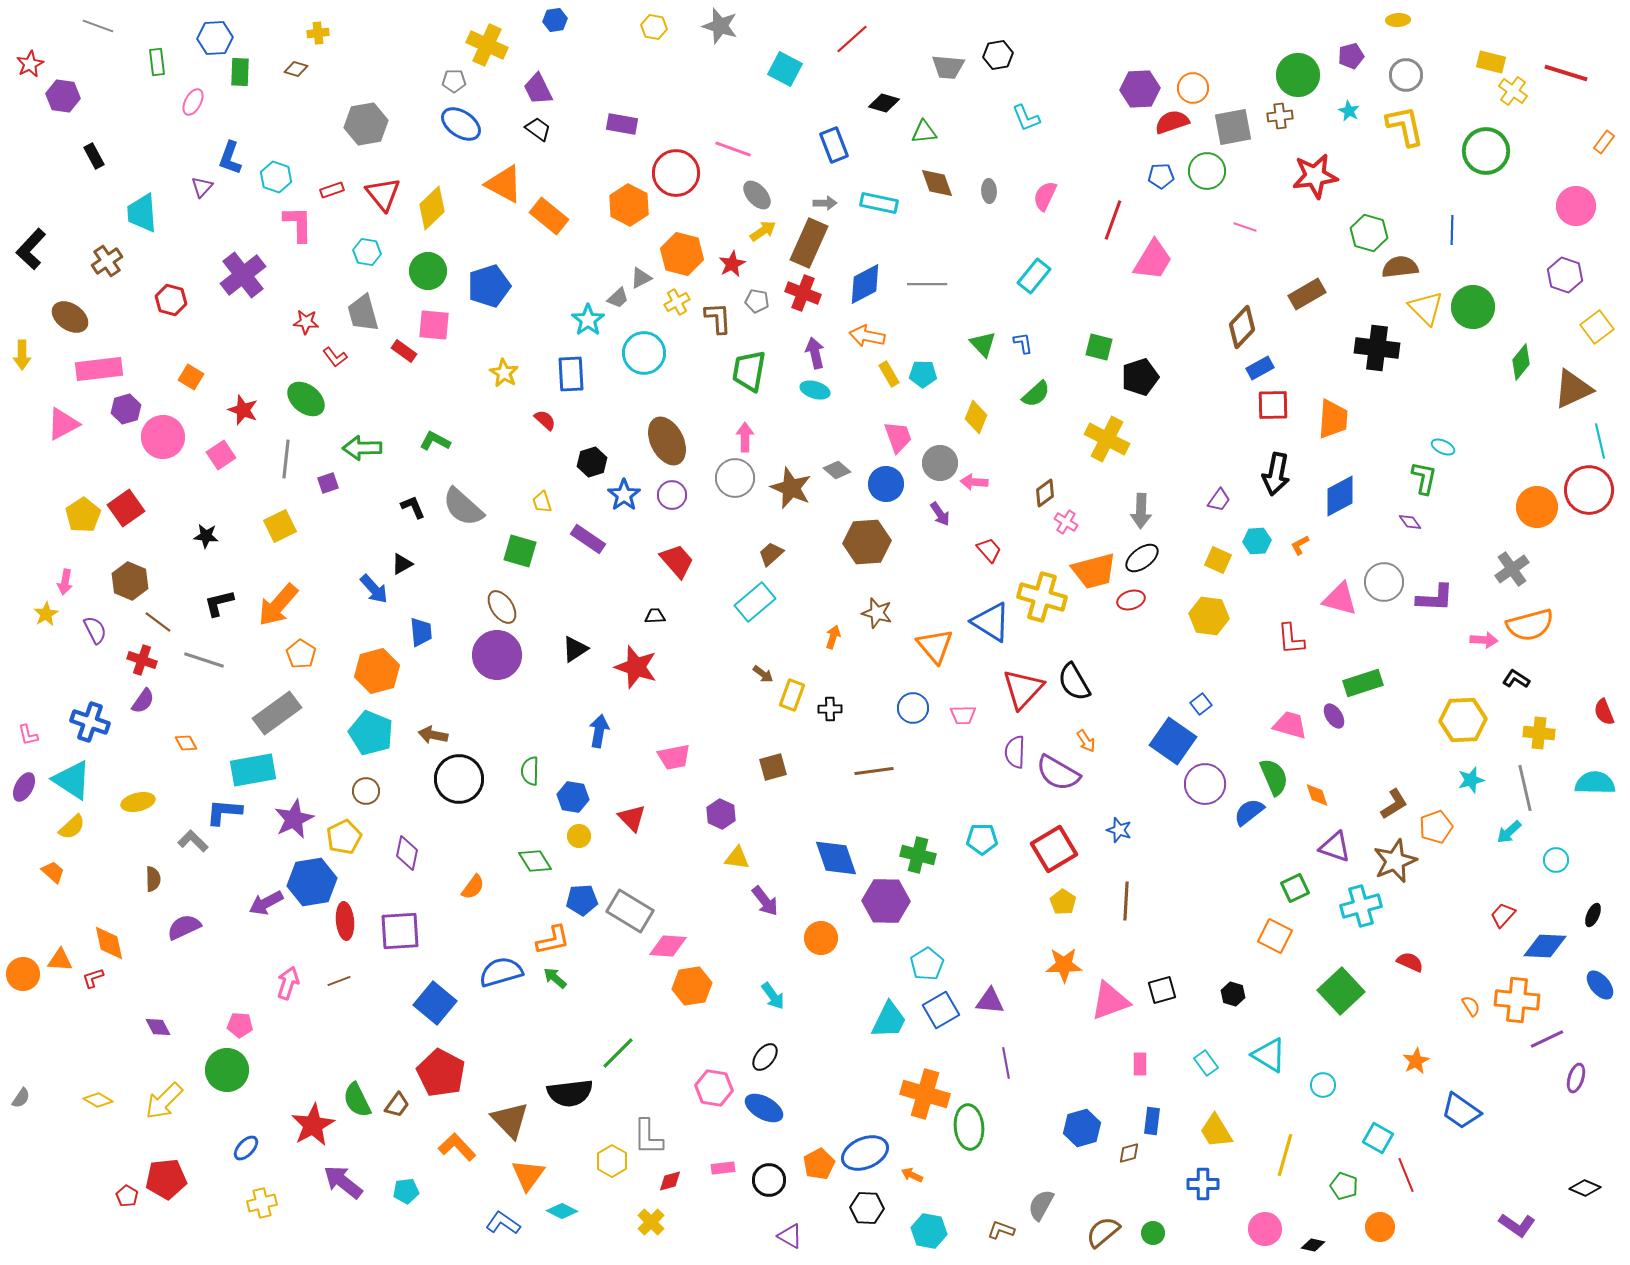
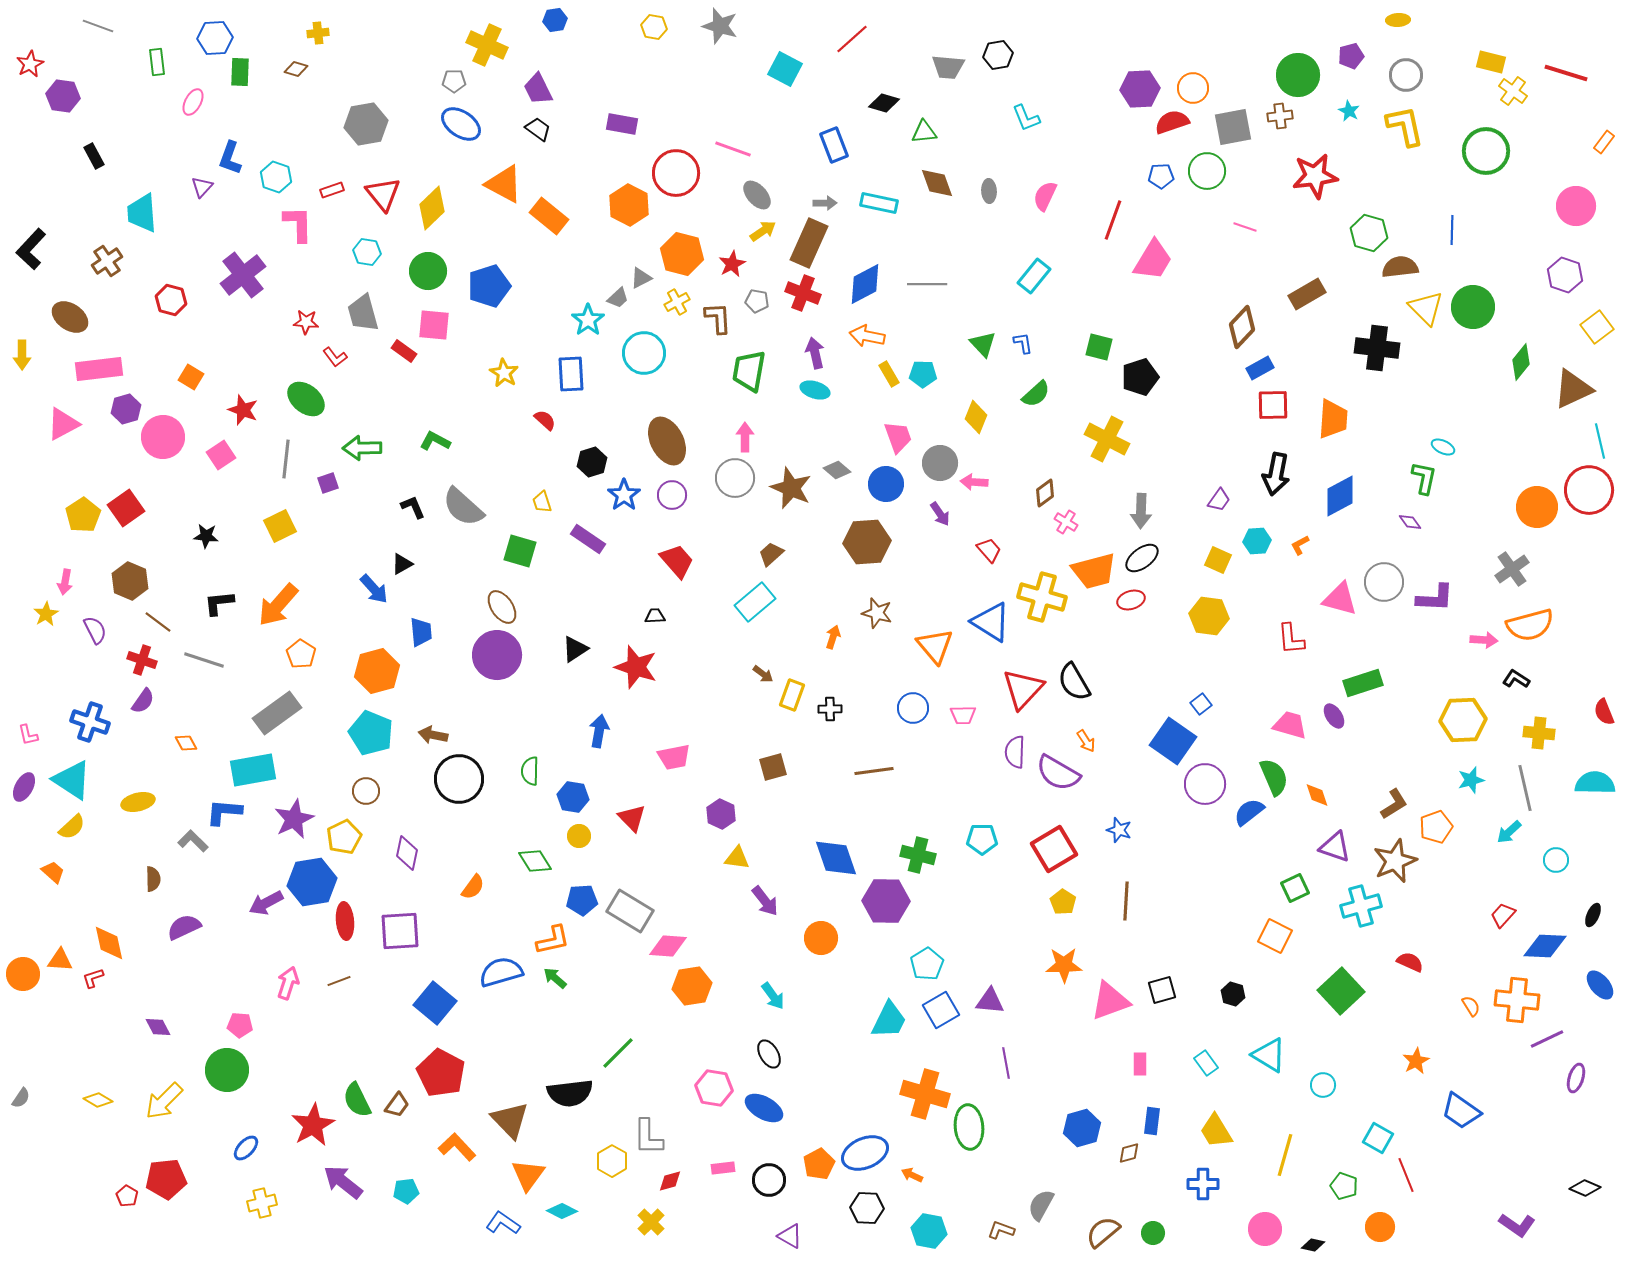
black L-shape at (219, 603): rotated 8 degrees clockwise
black ellipse at (765, 1057): moved 4 px right, 3 px up; rotated 68 degrees counterclockwise
